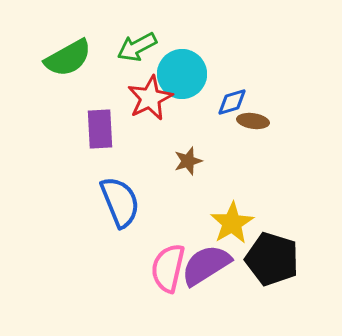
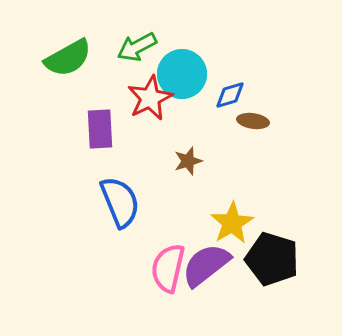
blue diamond: moved 2 px left, 7 px up
purple semicircle: rotated 6 degrees counterclockwise
